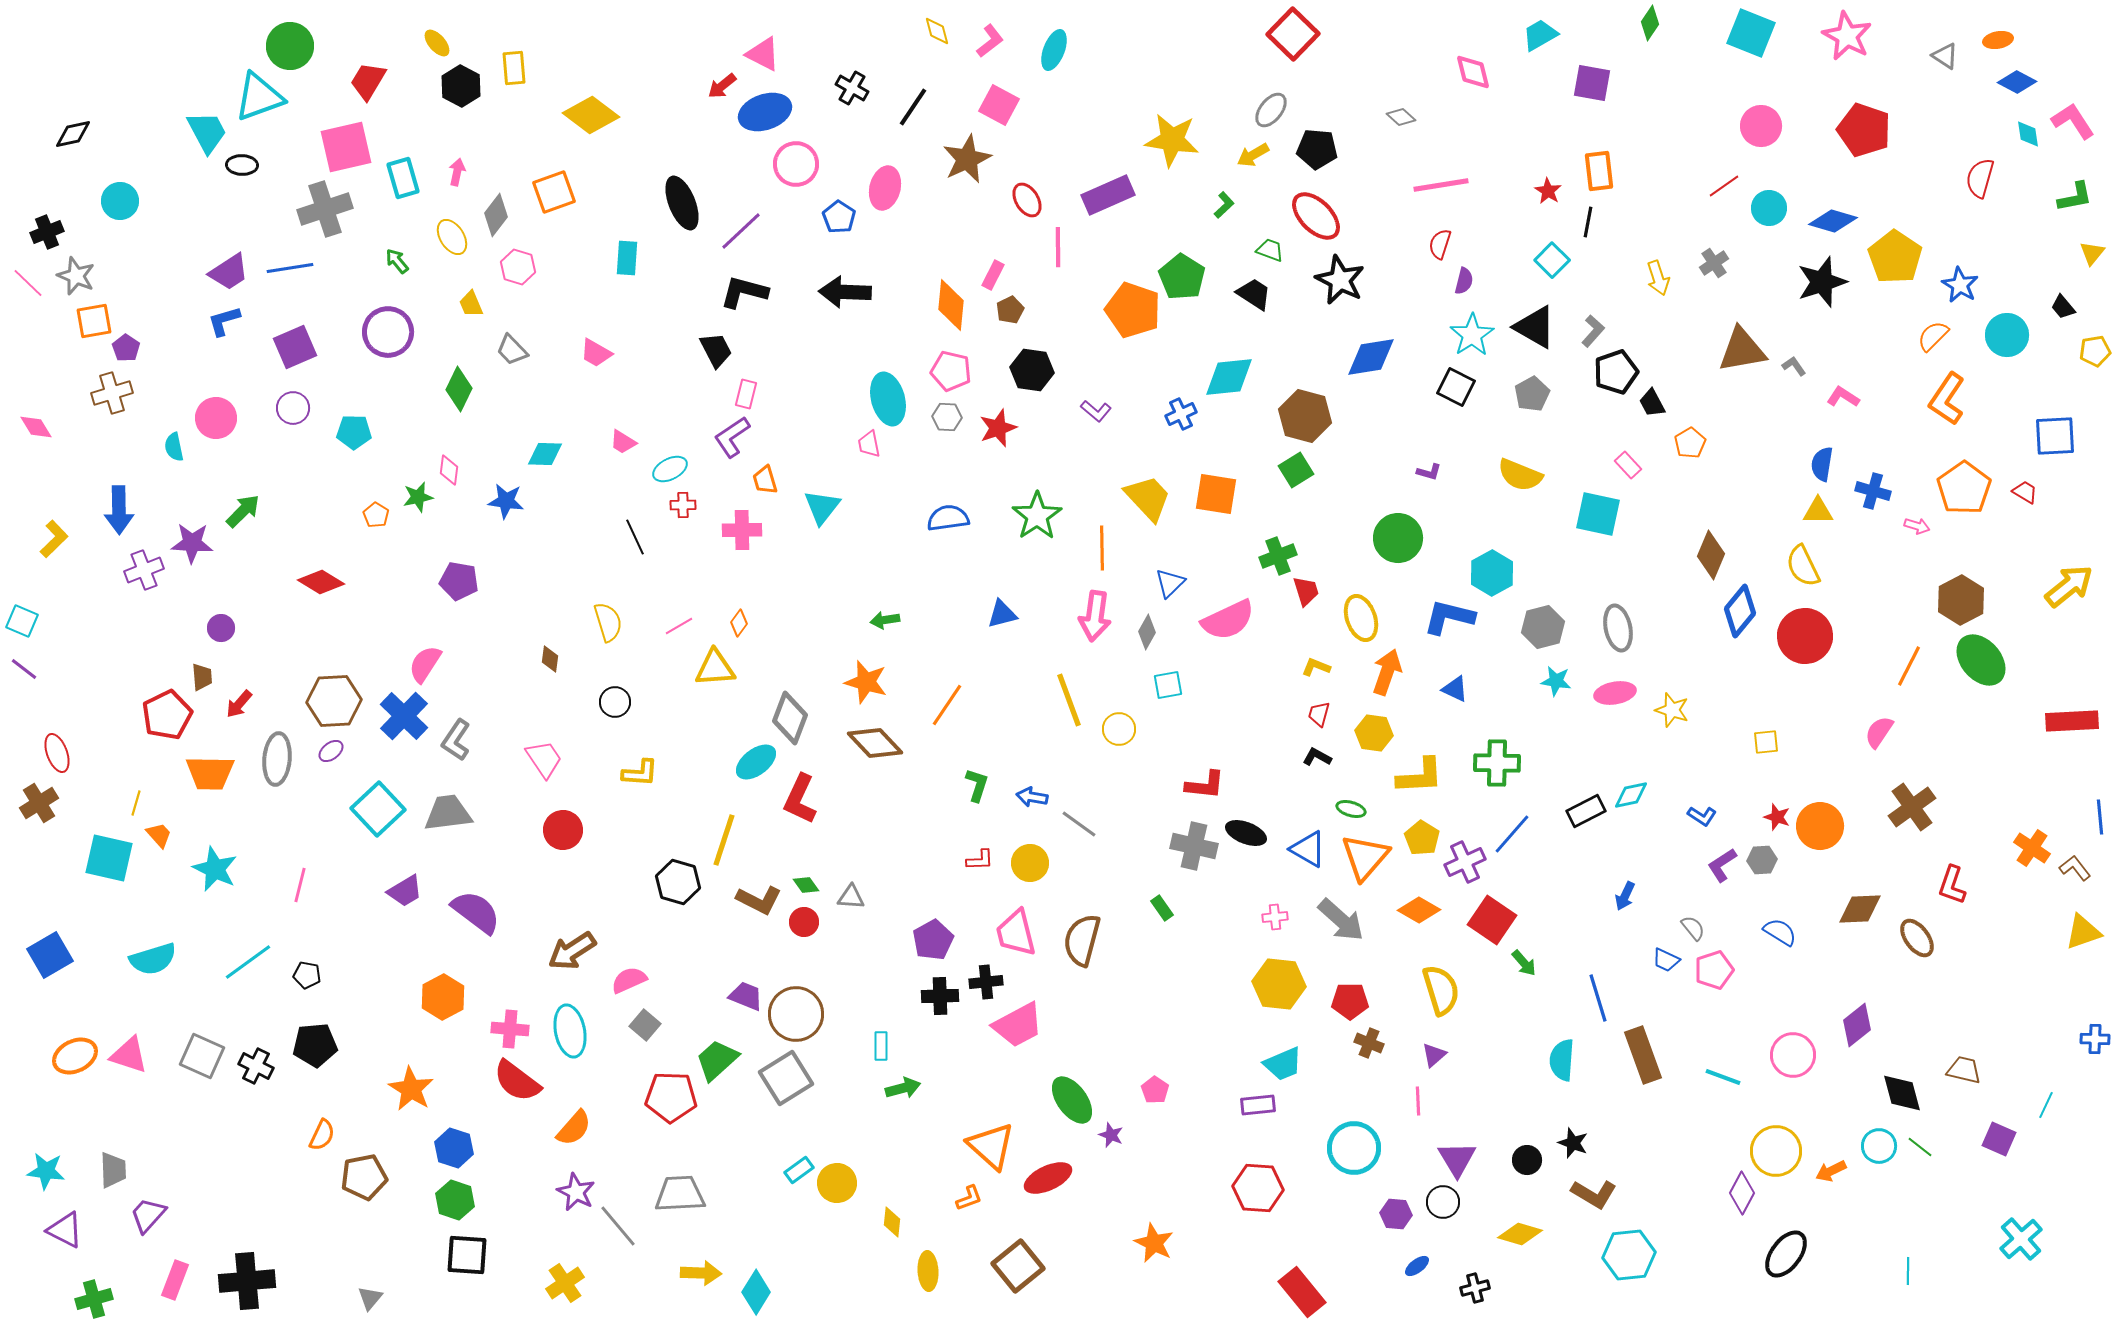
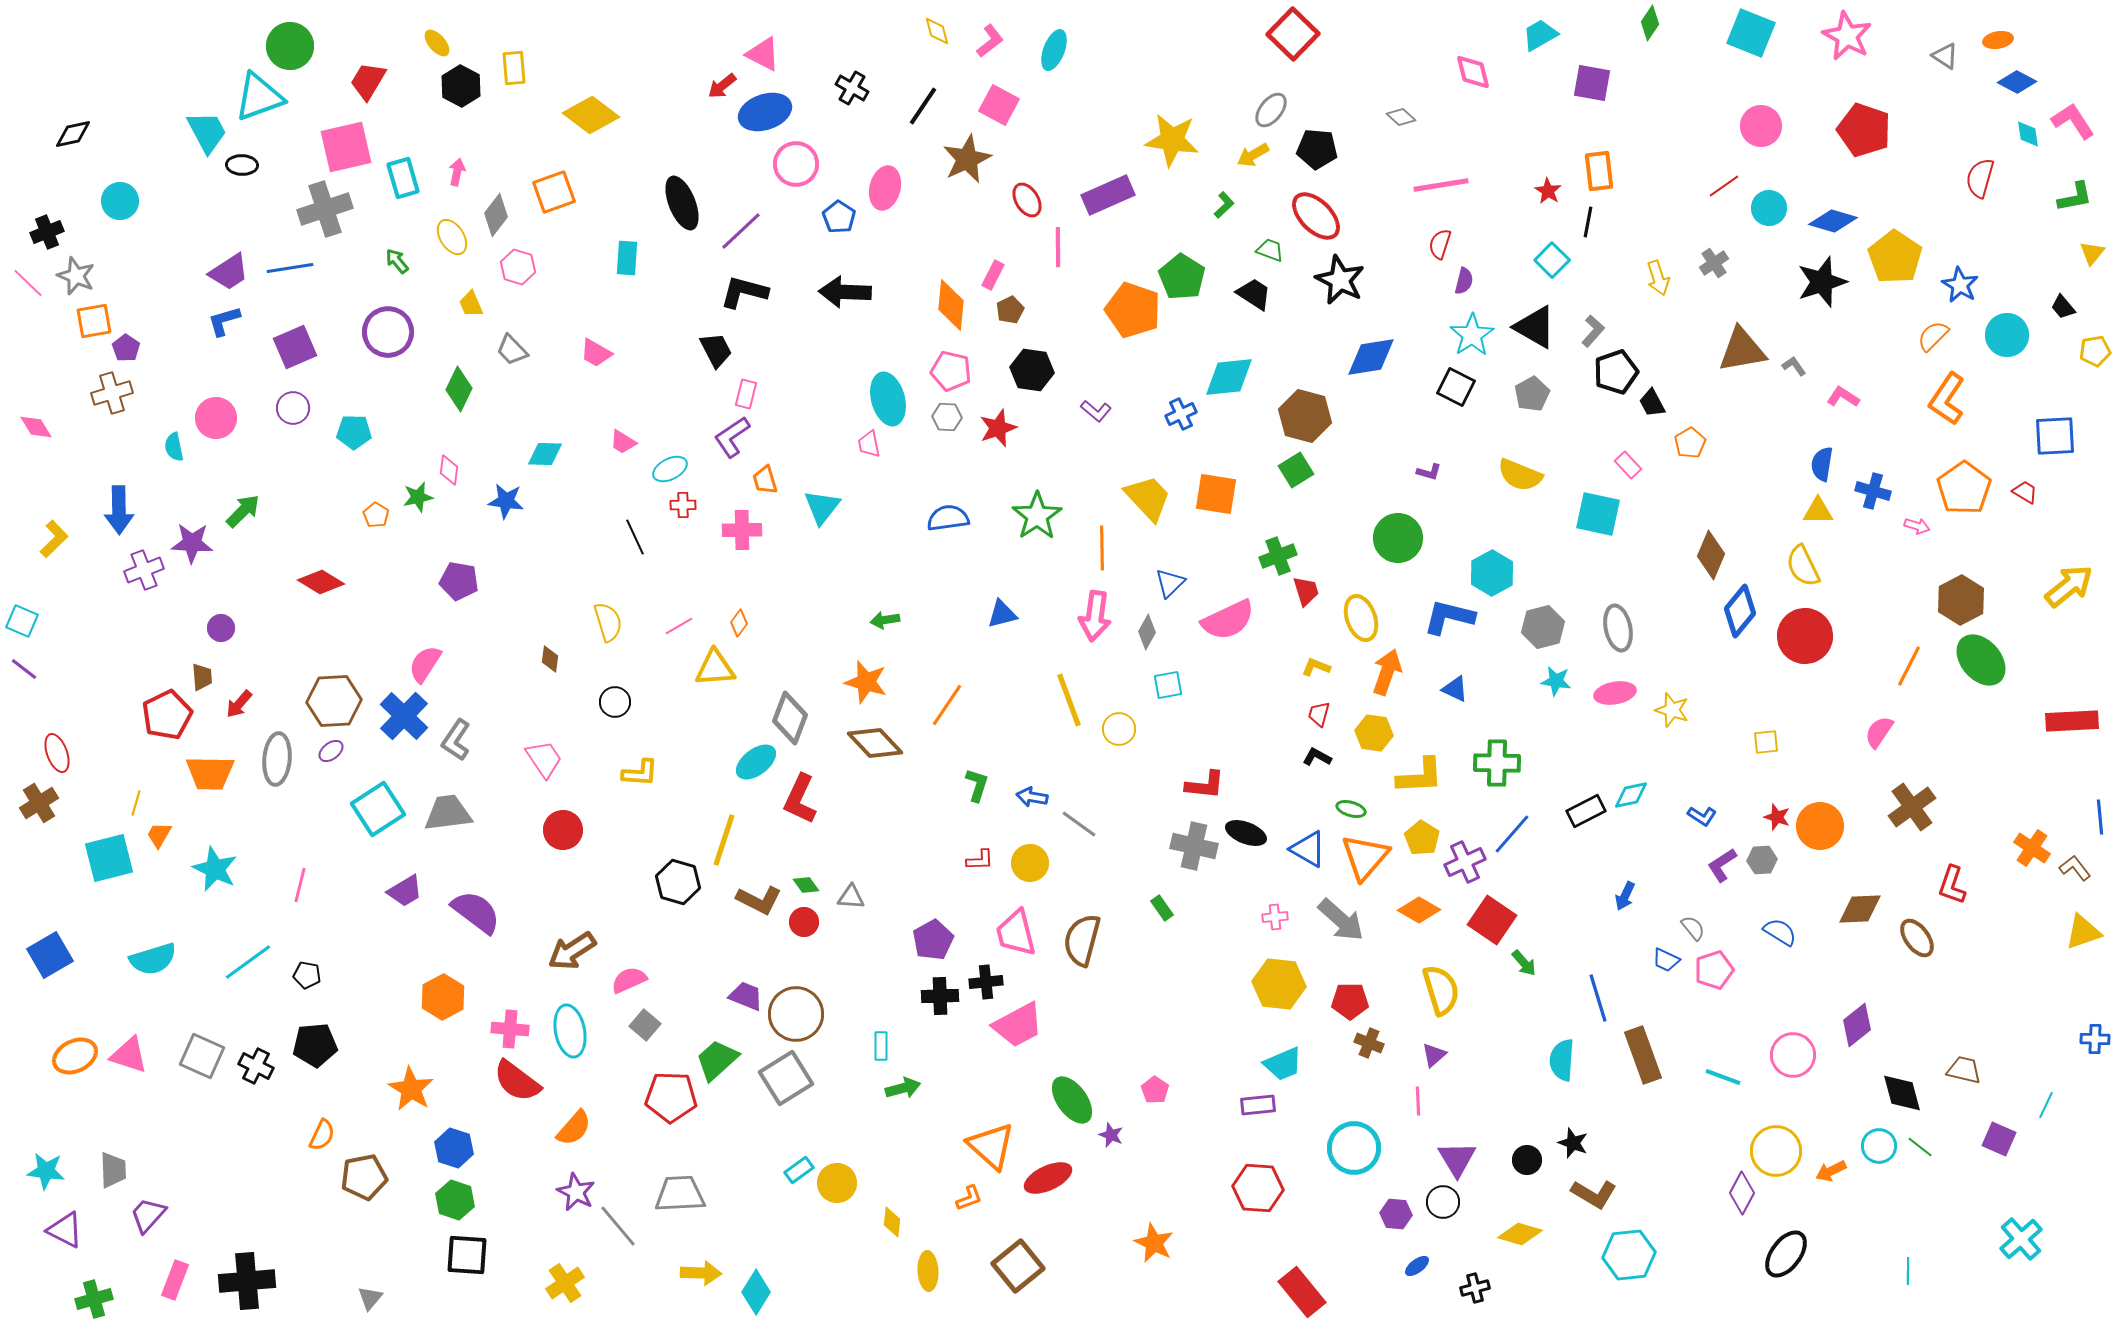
black line at (913, 107): moved 10 px right, 1 px up
cyan square at (378, 809): rotated 10 degrees clockwise
orange trapezoid at (159, 835): rotated 108 degrees counterclockwise
cyan square at (109, 858): rotated 27 degrees counterclockwise
